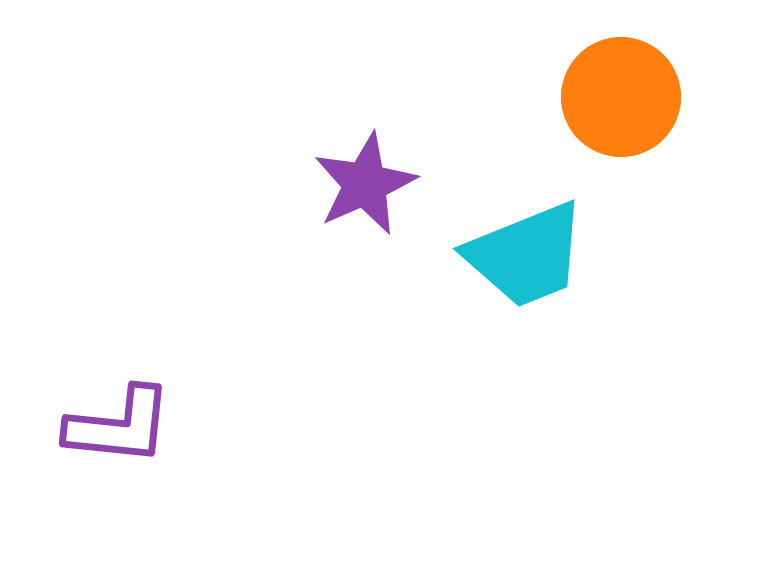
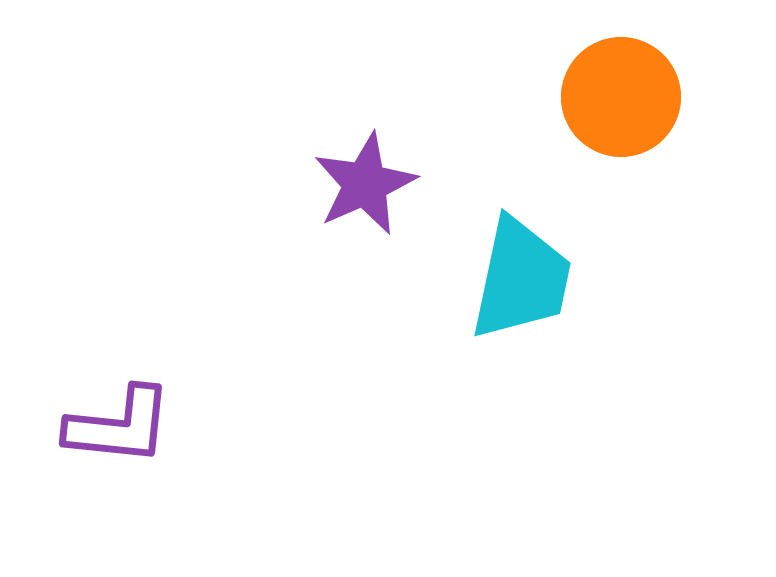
cyan trapezoid: moved 5 px left, 24 px down; rotated 56 degrees counterclockwise
